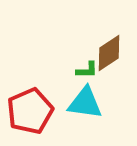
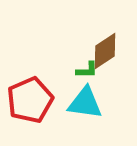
brown diamond: moved 4 px left, 2 px up
red pentagon: moved 11 px up
